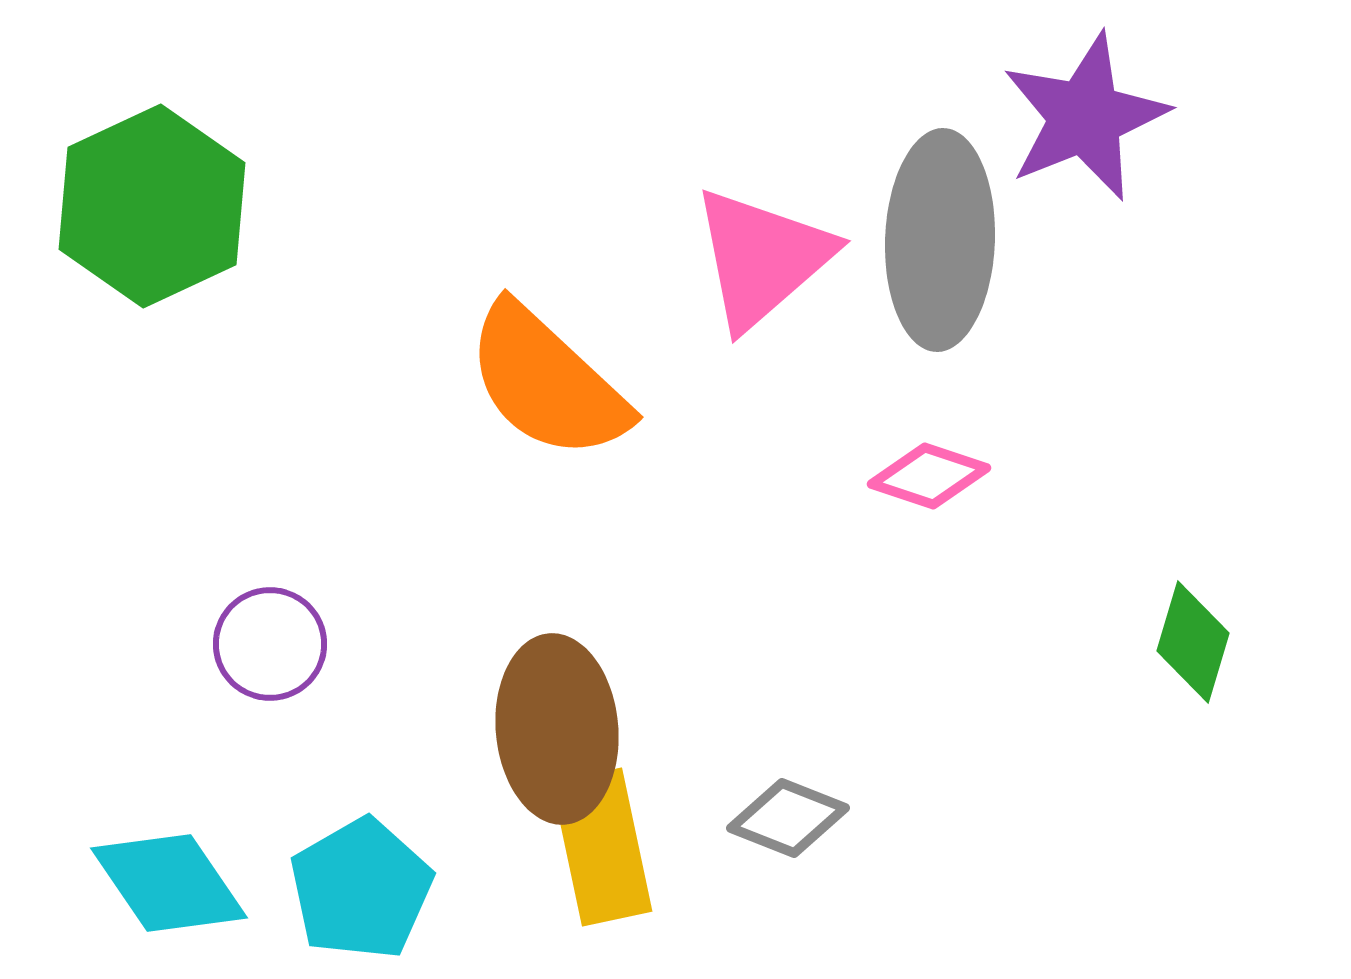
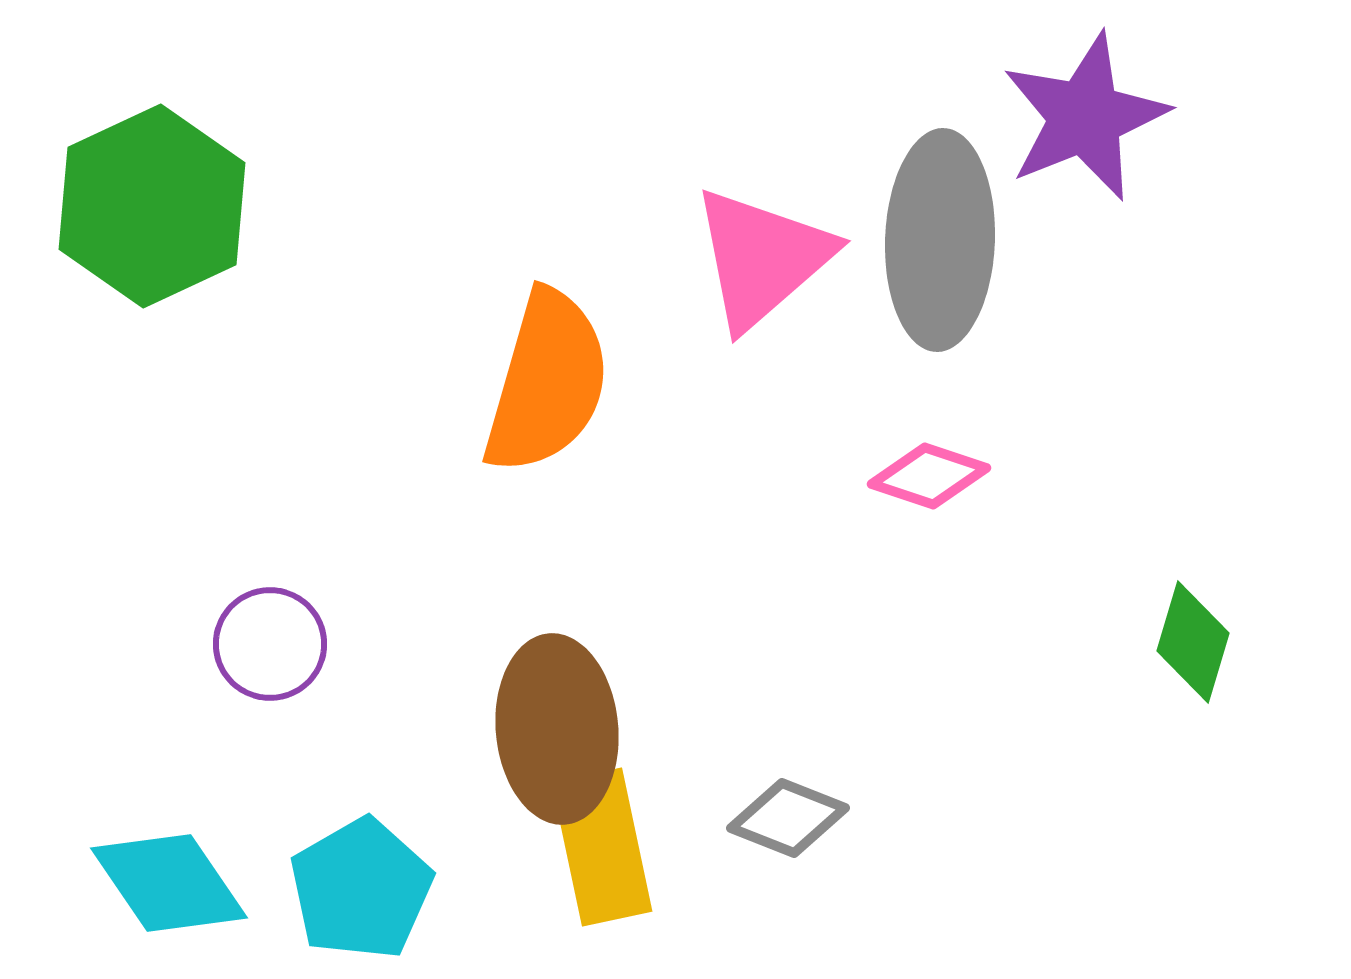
orange semicircle: rotated 117 degrees counterclockwise
